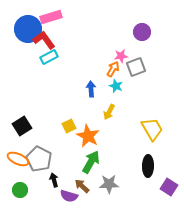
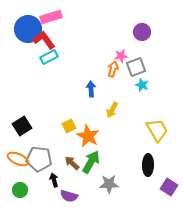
orange arrow: rotated 14 degrees counterclockwise
cyan star: moved 26 px right, 1 px up
yellow arrow: moved 3 px right, 2 px up
yellow trapezoid: moved 5 px right, 1 px down
gray pentagon: rotated 20 degrees counterclockwise
black ellipse: moved 1 px up
brown arrow: moved 10 px left, 23 px up
